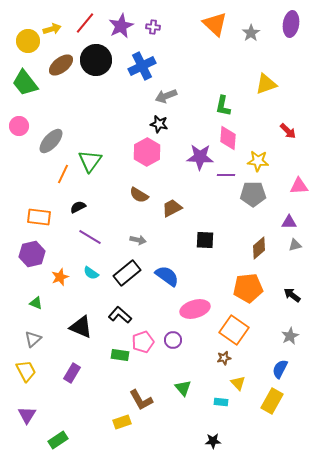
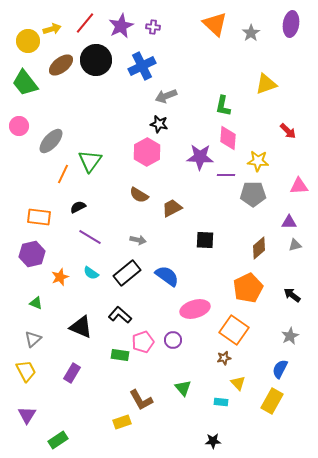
orange pentagon at (248, 288): rotated 20 degrees counterclockwise
